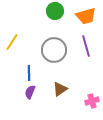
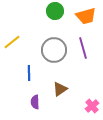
yellow line: rotated 18 degrees clockwise
purple line: moved 3 px left, 2 px down
purple semicircle: moved 5 px right, 10 px down; rotated 24 degrees counterclockwise
pink cross: moved 5 px down; rotated 24 degrees counterclockwise
